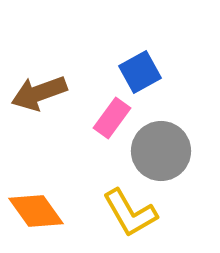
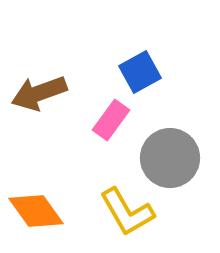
pink rectangle: moved 1 px left, 2 px down
gray circle: moved 9 px right, 7 px down
yellow L-shape: moved 3 px left, 1 px up
